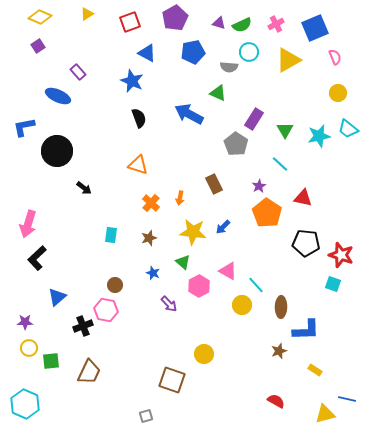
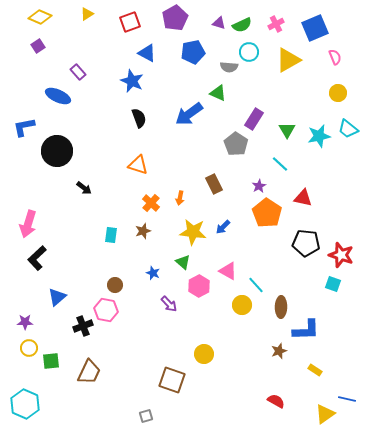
blue arrow at (189, 114): rotated 64 degrees counterclockwise
green triangle at (285, 130): moved 2 px right
brown star at (149, 238): moved 6 px left, 7 px up
yellow triangle at (325, 414): rotated 20 degrees counterclockwise
